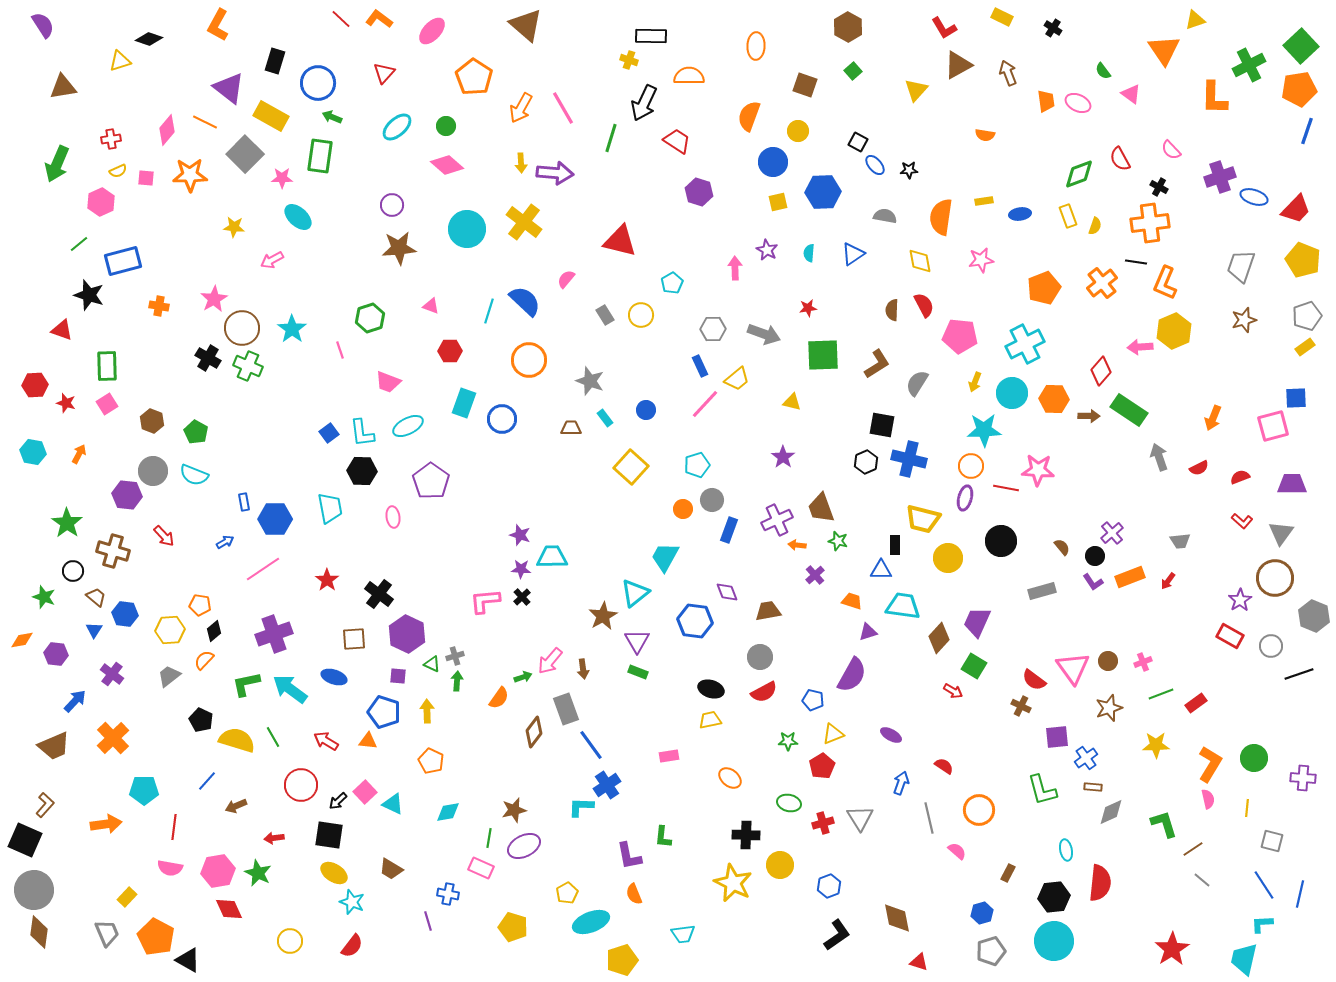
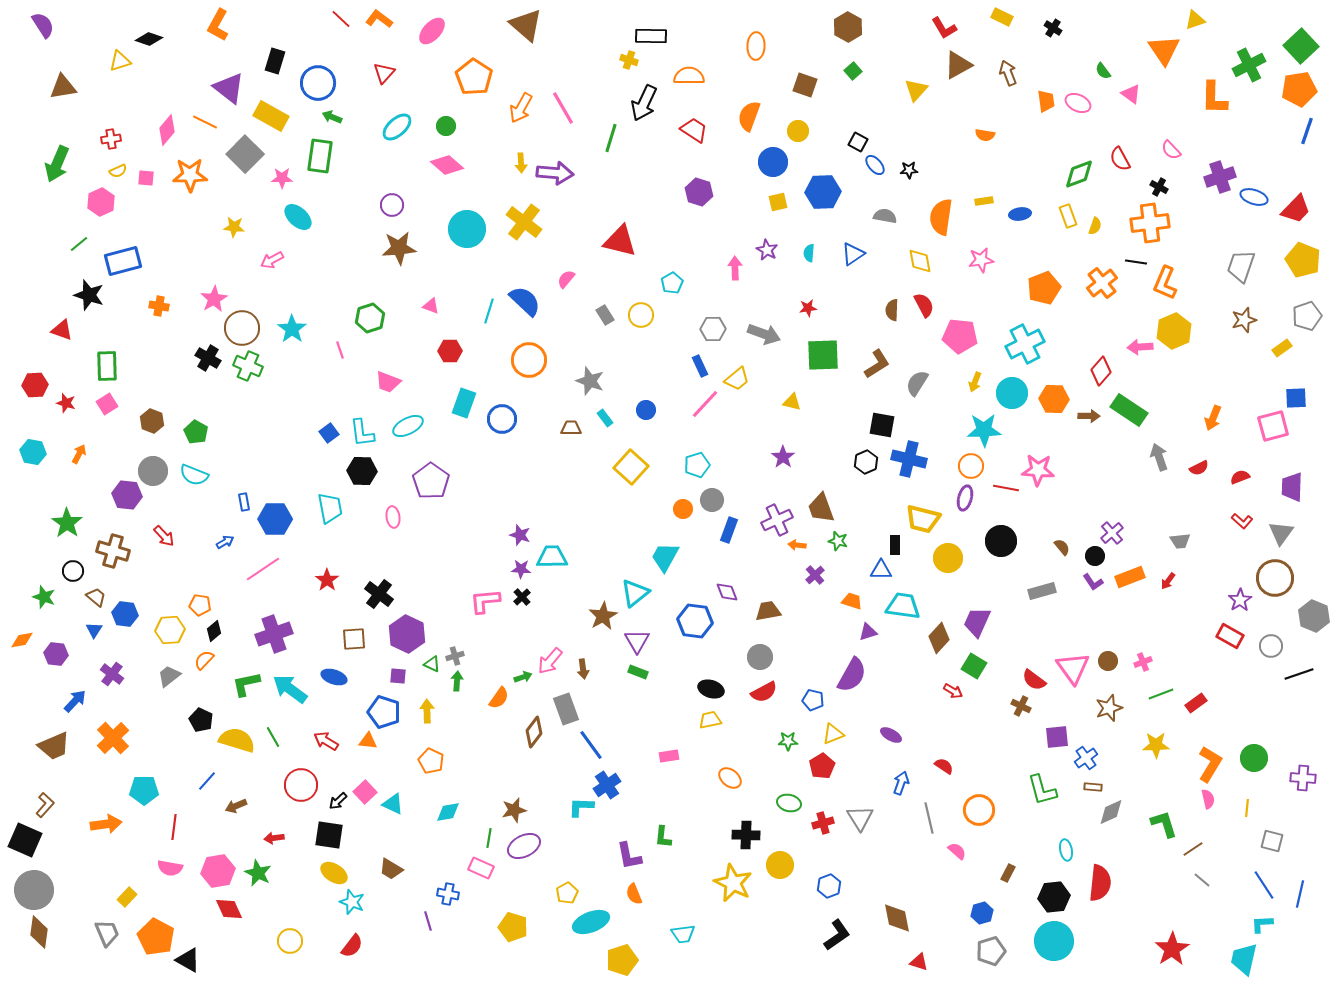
red trapezoid at (677, 141): moved 17 px right, 11 px up
yellow rectangle at (1305, 347): moved 23 px left, 1 px down
purple trapezoid at (1292, 484): moved 3 px down; rotated 88 degrees counterclockwise
